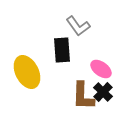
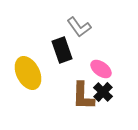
gray L-shape: moved 1 px right, 1 px down
black rectangle: rotated 15 degrees counterclockwise
yellow ellipse: moved 1 px right, 1 px down
